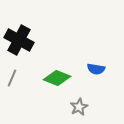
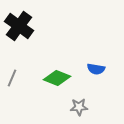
black cross: moved 14 px up; rotated 8 degrees clockwise
gray star: rotated 24 degrees clockwise
